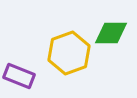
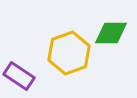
purple rectangle: rotated 12 degrees clockwise
